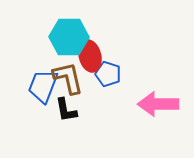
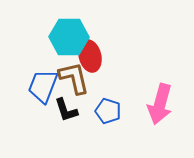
blue pentagon: moved 37 px down
brown L-shape: moved 6 px right
pink arrow: moved 2 px right; rotated 75 degrees counterclockwise
black L-shape: rotated 8 degrees counterclockwise
